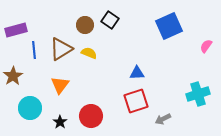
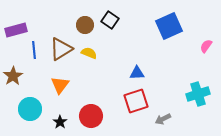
cyan circle: moved 1 px down
